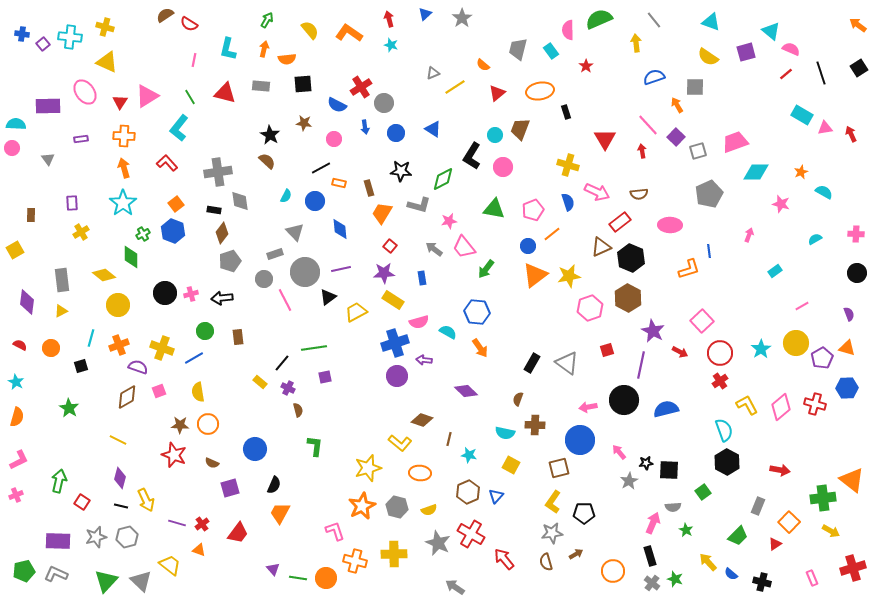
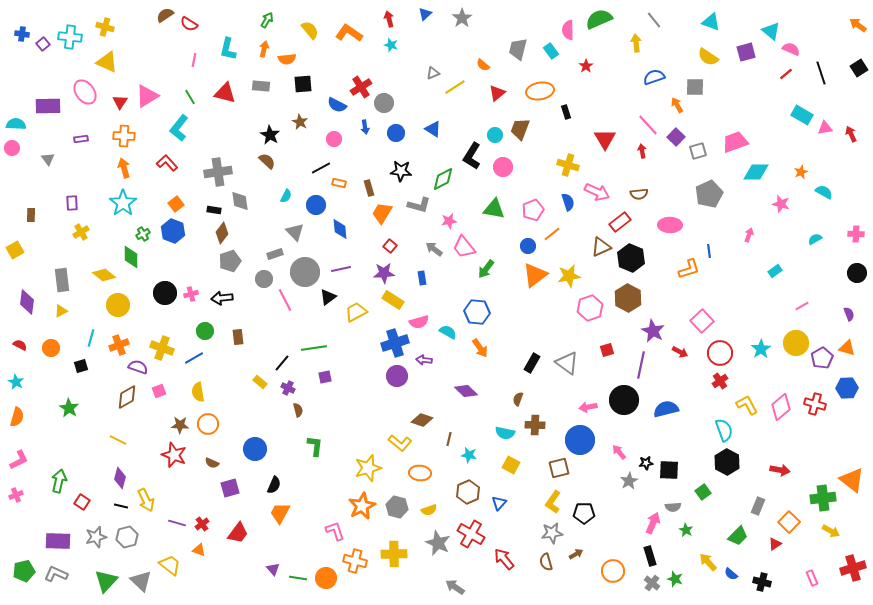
brown star at (304, 123): moved 4 px left, 1 px up; rotated 21 degrees clockwise
blue circle at (315, 201): moved 1 px right, 4 px down
blue triangle at (496, 496): moved 3 px right, 7 px down
